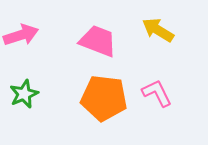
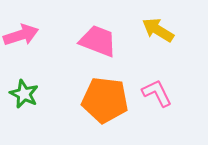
green star: rotated 24 degrees counterclockwise
orange pentagon: moved 1 px right, 2 px down
